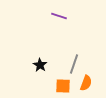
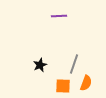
purple line: rotated 21 degrees counterclockwise
black star: rotated 16 degrees clockwise
